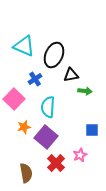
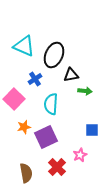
cyan semicircle: moved 3 px right, 3 px up
purple square: rotated 25 degrees clockwise
red cross: moved 1 px right, 4 px down
